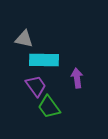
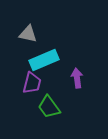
gray triangle: moved 4 px right, 5 px up
cyan rectangle: rotated 24 degrees counterclockwise
purple trapezoid: moved 4 px left, 3 px up; rotated 50 degrees clockwise
